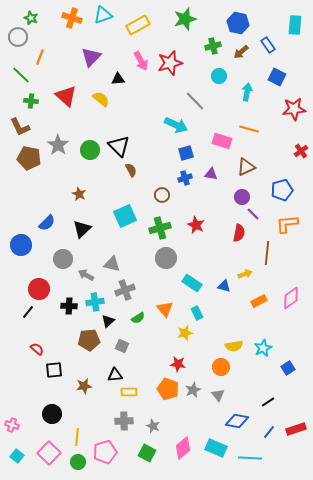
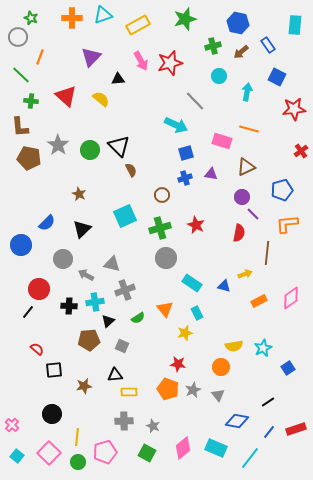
orange cross at (72, 18): rotated 18 degrees counterclockwise
brown L-shape at (20, 127): rotated 20 degrees clockwise
pink cross at (12, 425): rotated 24 degrees clockwise
cyan line at (250, 458): rotated 55 degrees counterclockwise
